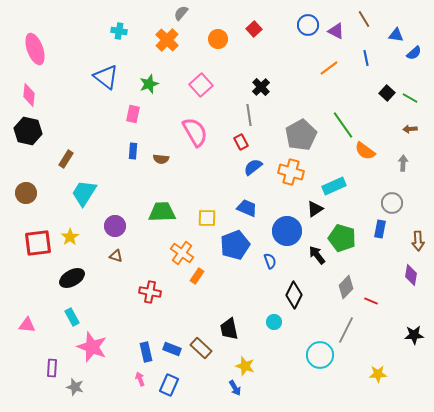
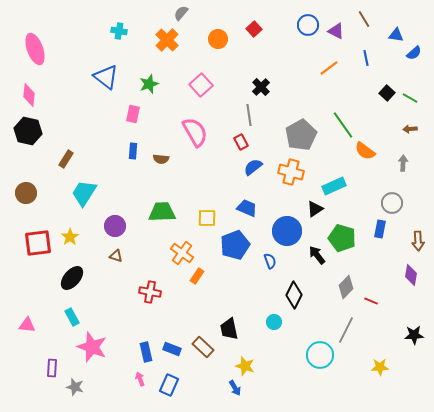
black ellipse at (72, 278): rotated 20 degrees counterclockwise
brown rectangle at (201, 348): moved 2 px right, 1 px up
yellow star at (378, 374): moved 2 px right, 7 px up
